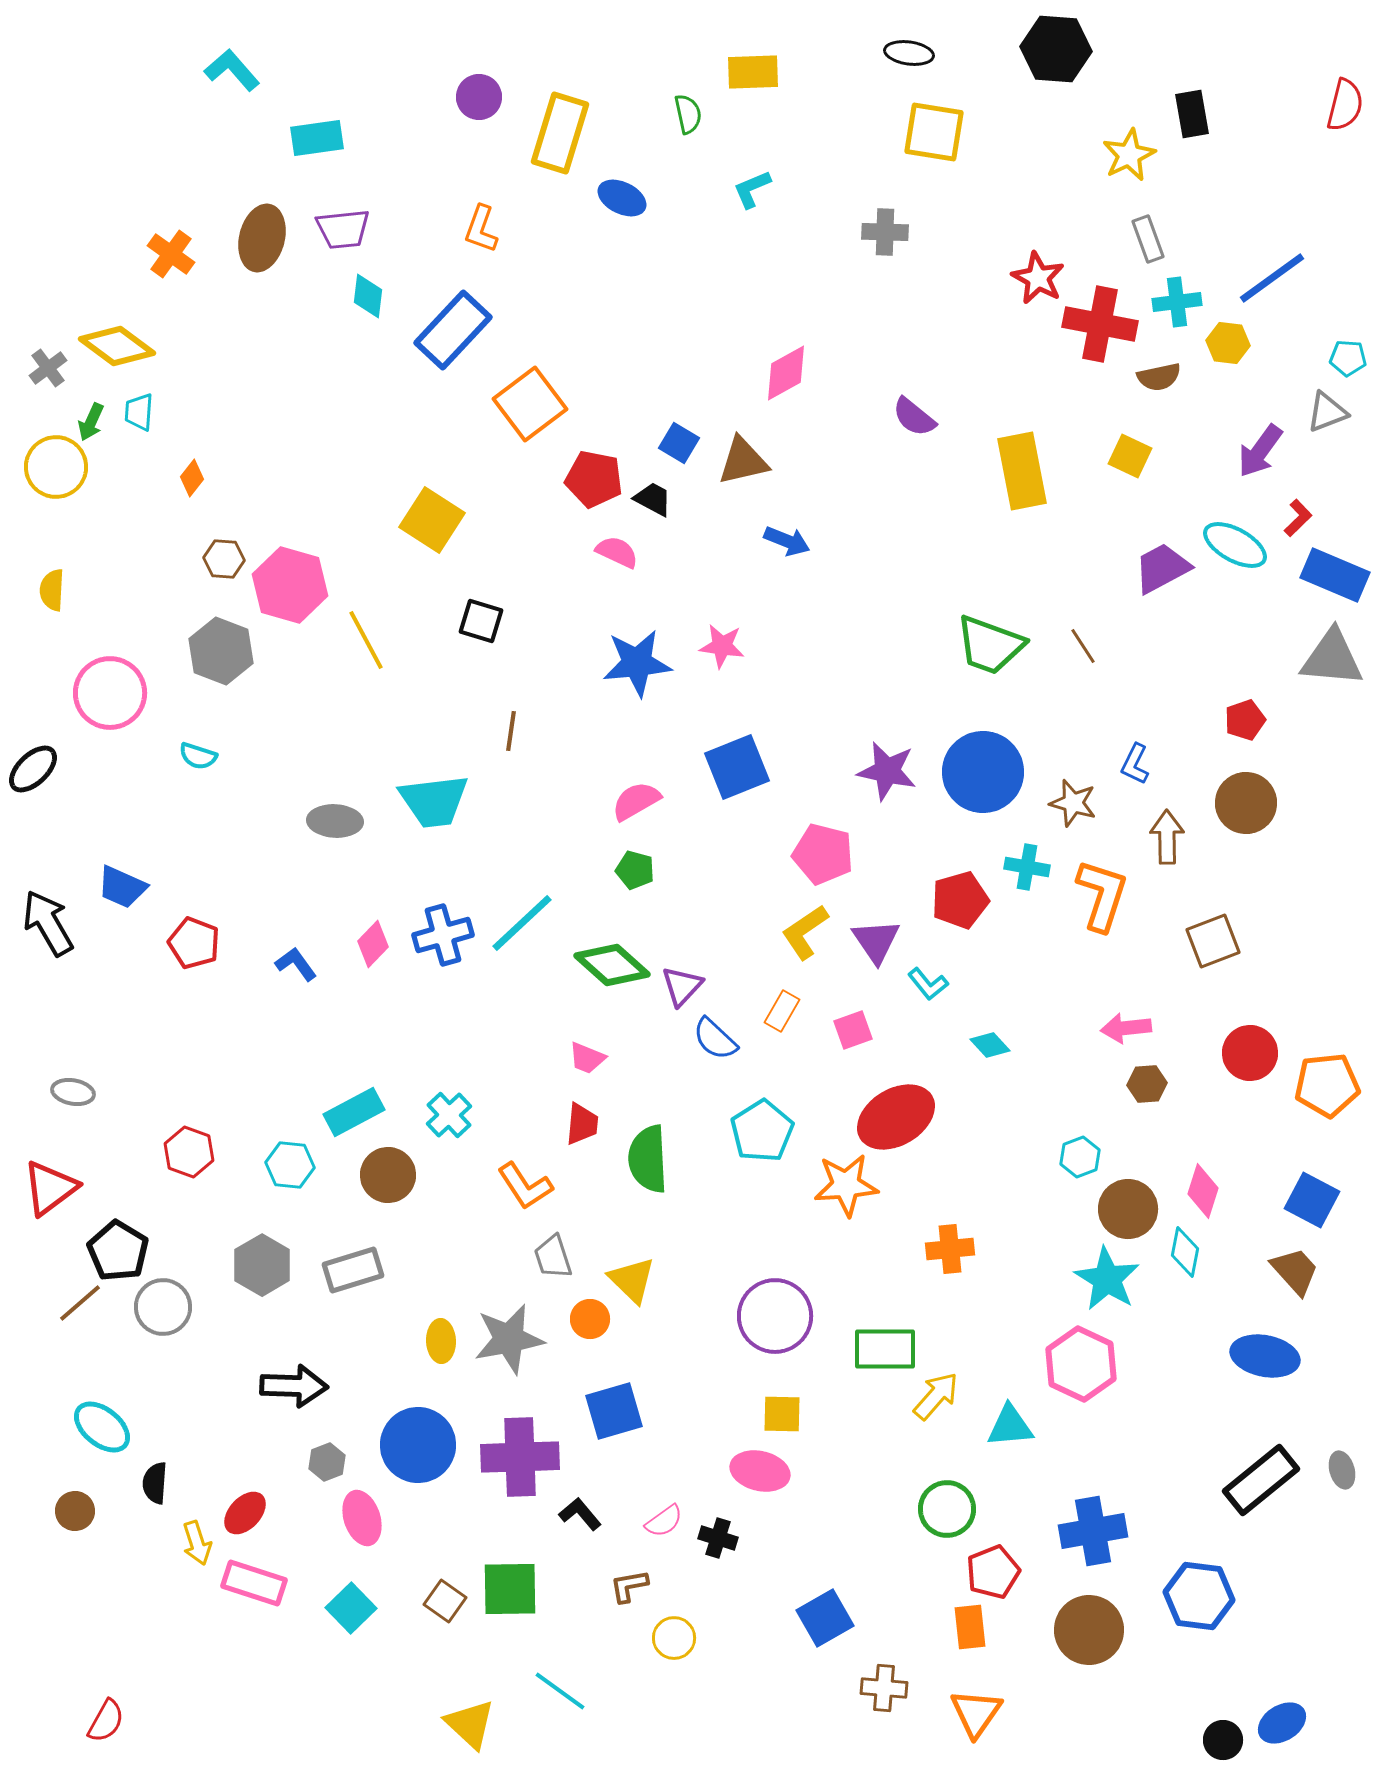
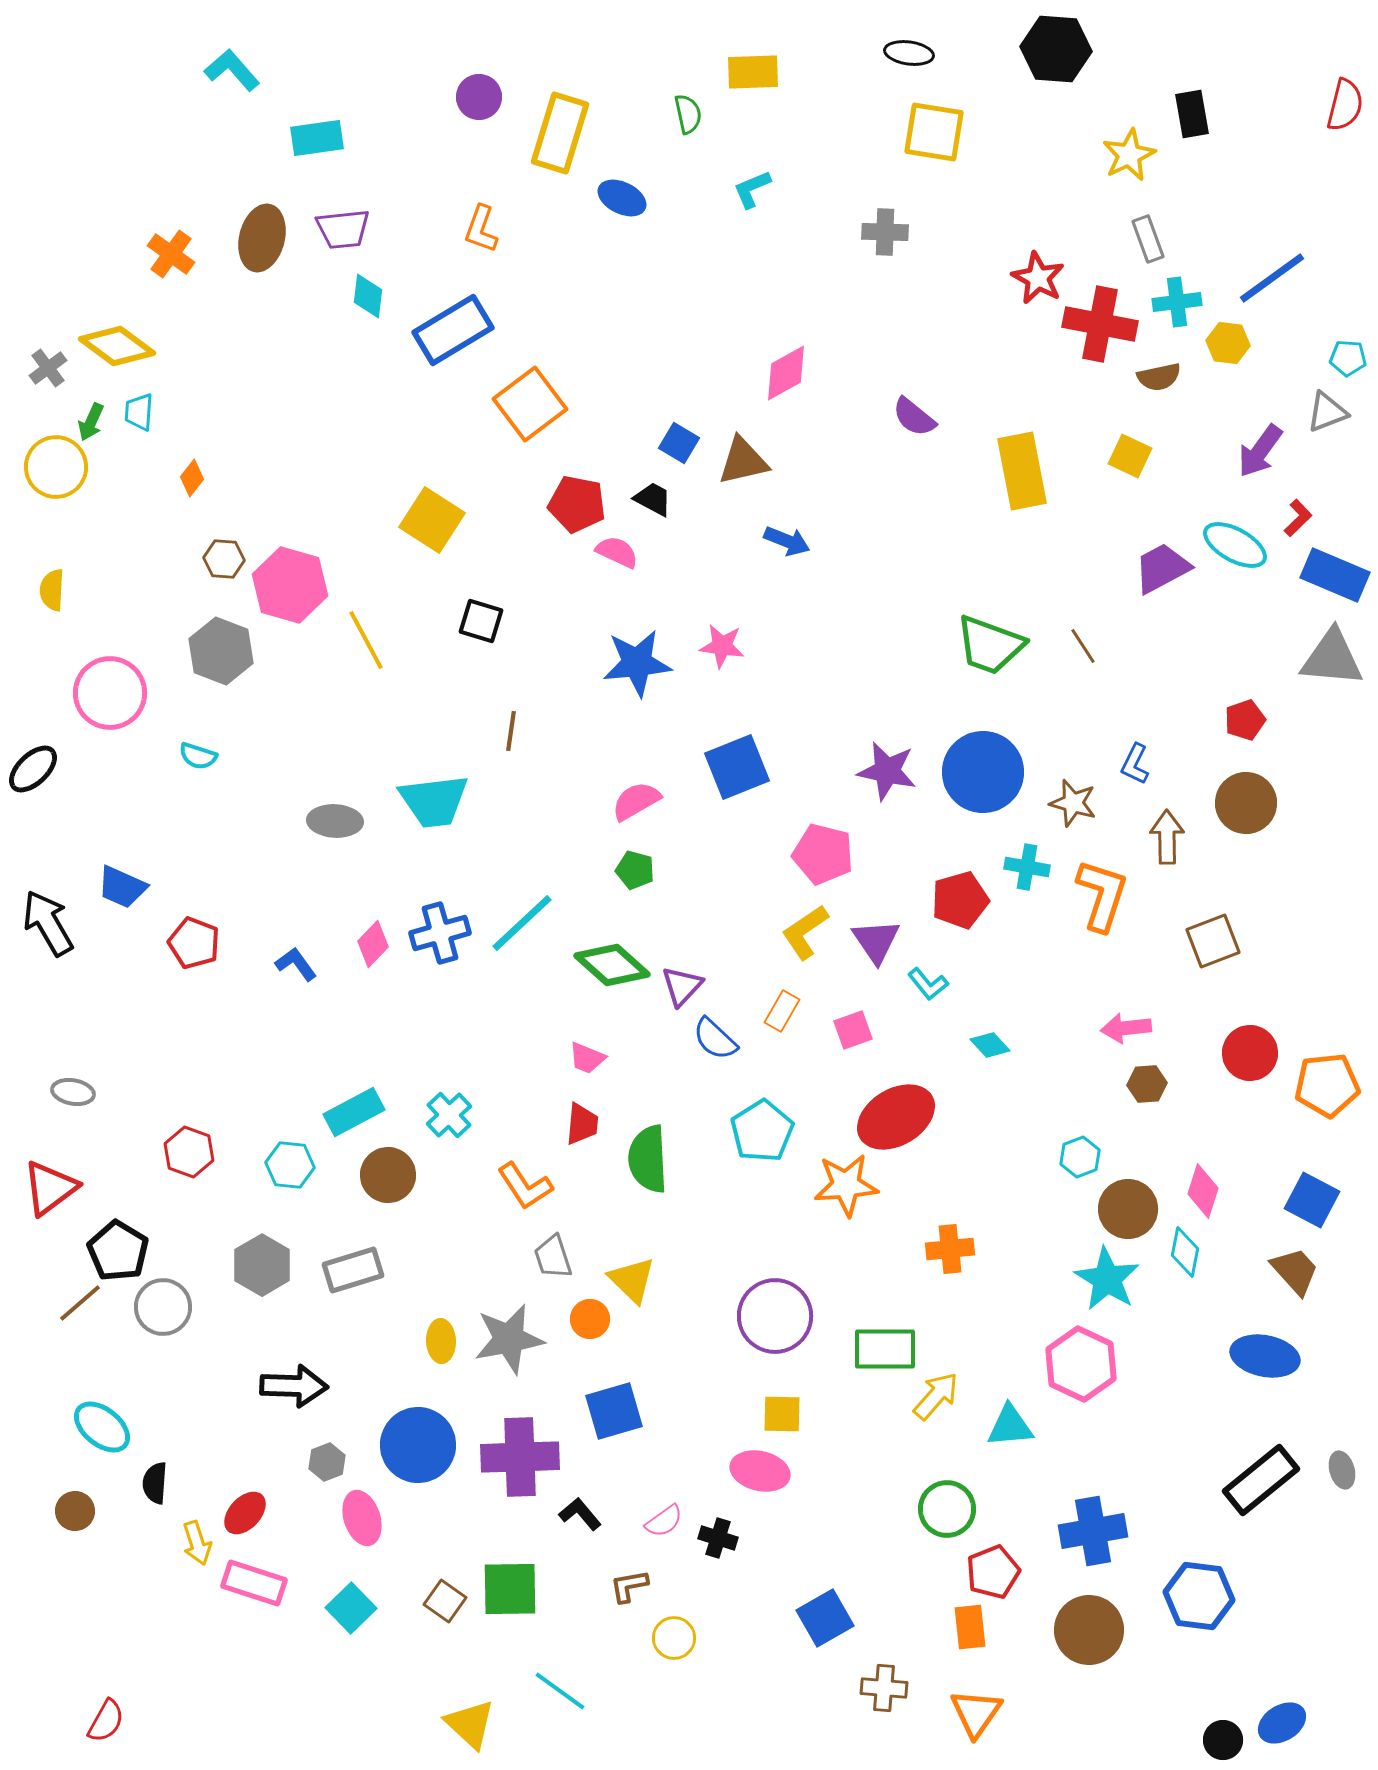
blue rectangle at (453, 330): rotated 16 degrees clockwise
red pentagon at (594, 479): moved 17 px left, 25 px down
blue cross at (443, 935): moved 3 px left, 2 px up
